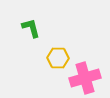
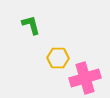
green L-shape: moved 3 px up
